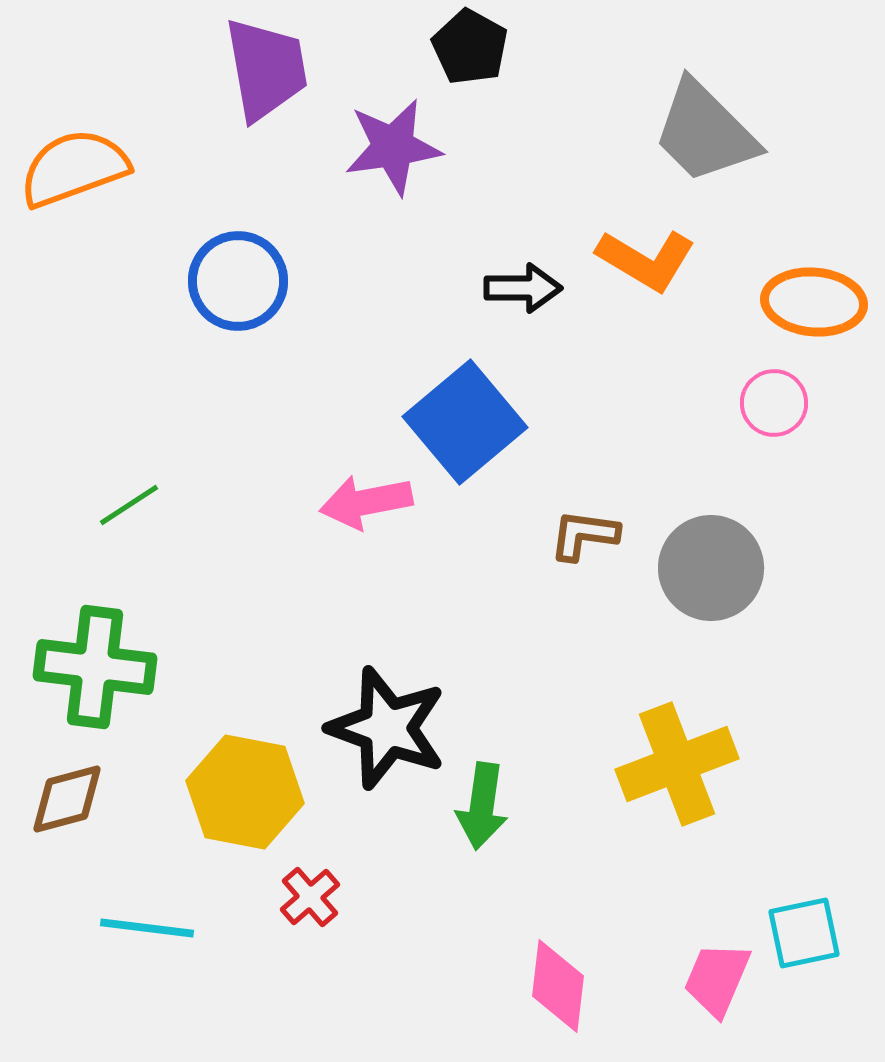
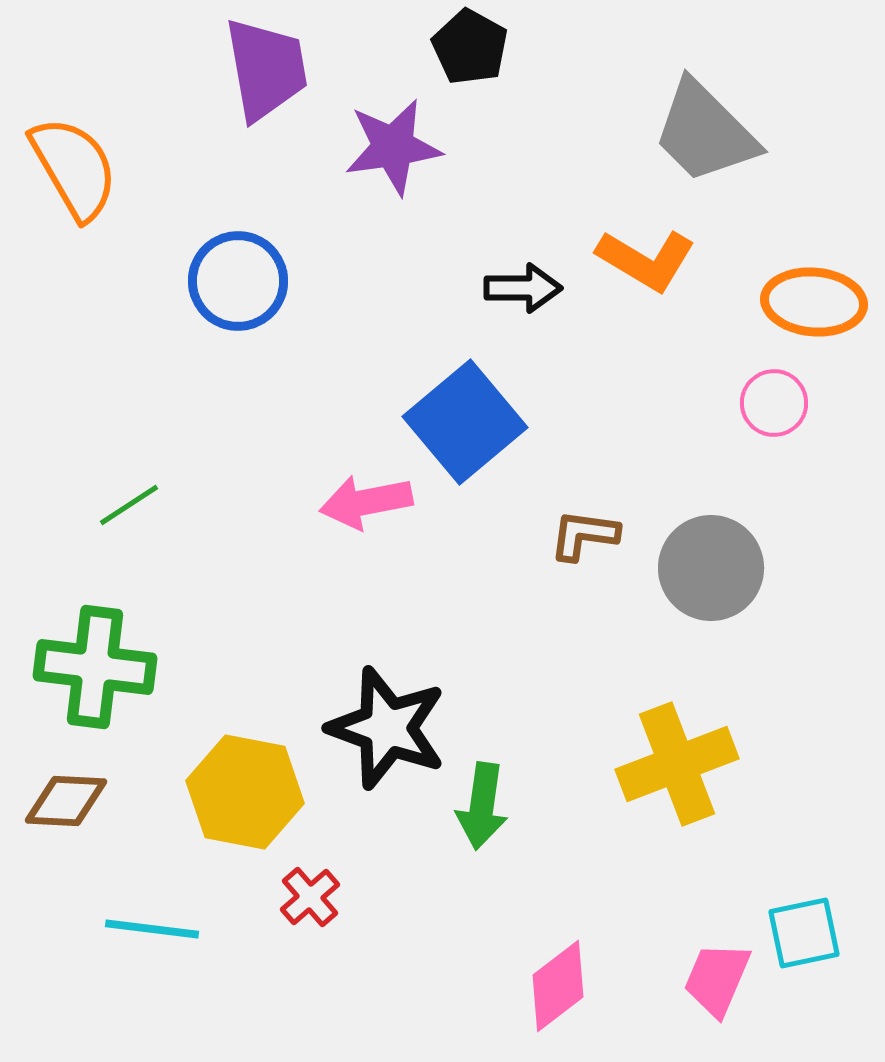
orange semicircle: rotated 80 degrees clockwise
brown diamond: moved 1 px left, 2 px down; rotated 18 degrees clockwise
cyan line: moved 5 px right, 1 px down
pink diamond: rotated 46 degrees clockwise
